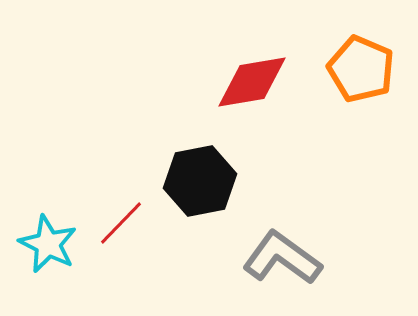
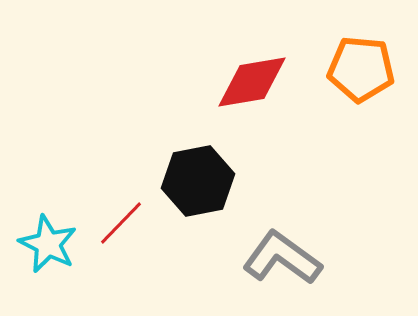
orange pentagon: rotated 18 degrees counterclockwise
black hexagon: moved 2 px left
